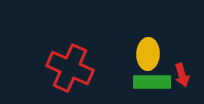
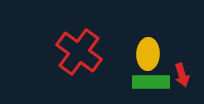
red cross: moved 9 px right, 16 px up; rotated 12 degrees clockwise
green rectangle: moved 1 px left
